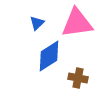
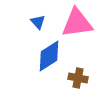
blue triangle: moved 1 px right, 1 px up; rotated 28 degrees counterclockwise
